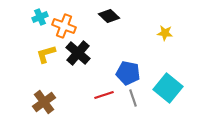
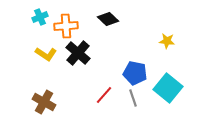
black diamond: moved 1 px left, 3 px down
orange cross: moved 2 px right; rotated 25 degrees counterclockwise
yellow star: moved 2 px right, 8 px down
yellow L-shape: rotated 130 degrees counterclockwise
blue pentagon: moved 7 px right
red line: rotated 30 degrees counterclockwise
brown cross: rotated 25 degrees counterclockwise
